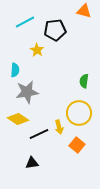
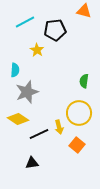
gray star: rotated 10 degrees counterclockwise
